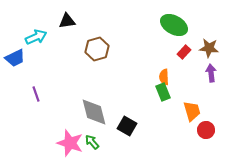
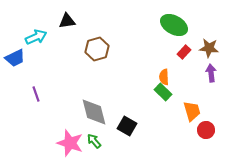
green rectangle: rotated 24 degrees counterclockwise
green arrow: moved 2 px right, 1 px up
